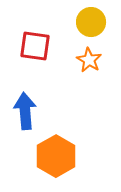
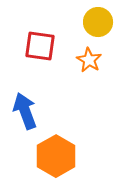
yellow circle: moved 7 px right
red square: moved 5 px right
blue arrow: rotated 15 degrees counterclockwise
